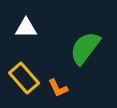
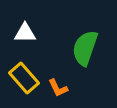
white triangle: moved 1 px left, 5 px down
green semicircle: rotated 18 degrees counterclockwise
